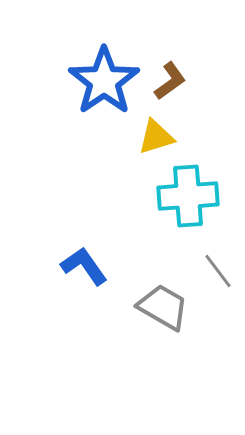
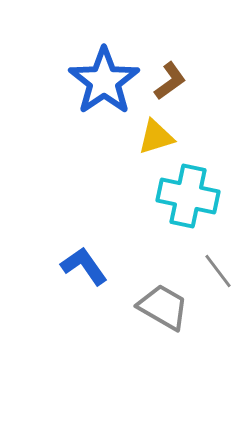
cyan cross: rotated 16 degrees clockwise
